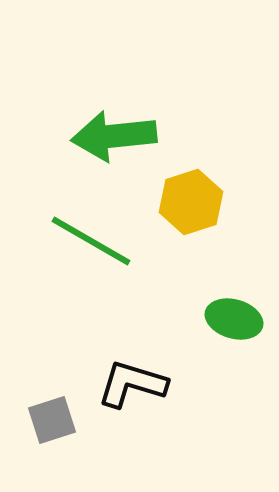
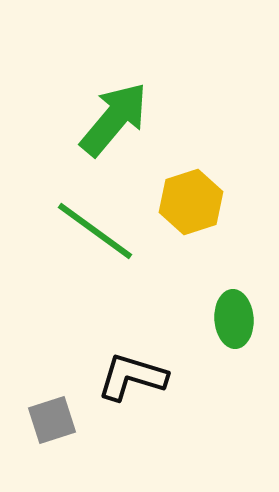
green arrow: moved 17 px up; rotated 136 degrees clockwise
green line: moved 4 px right, 10 px up; rotated 6 degrees clockwise
green ellipse: rotated 70 degrees clockwise
black L-shape: moved 7 px up
